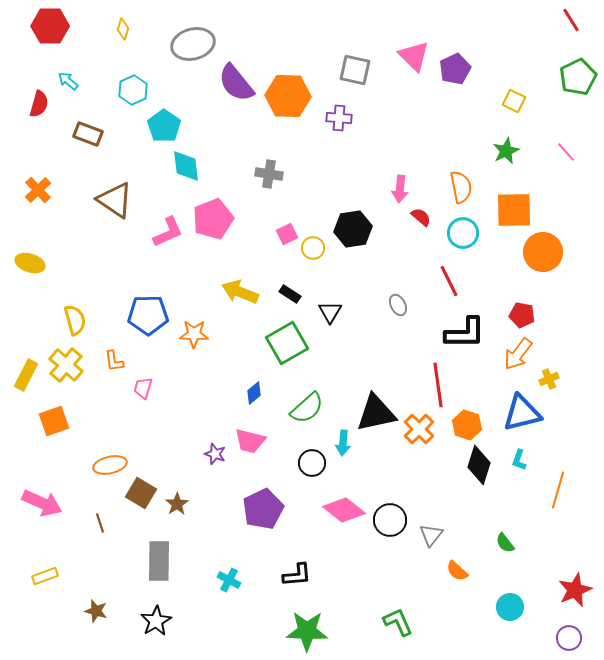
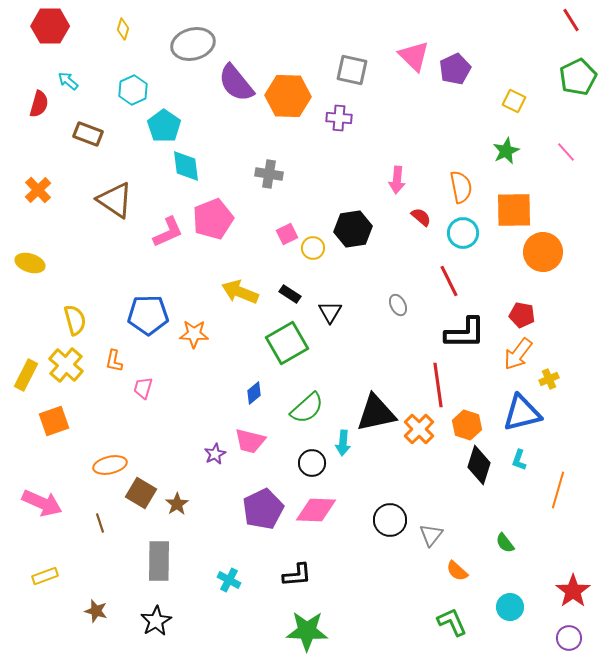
gray square at (355, 70): moved 3 px left
pink arrow at (400, 189): moved 3 px left, 9 px up
orange L-shape at (114, 361): rotated 20 degrees clockwise
purple star at (215, 454): rotated 25 degrees clockwise
pink diamond at (344, 510): moved 28 px left; rotated 36 degrees counterclockwise
red star at (575, 590): moved 2 px left, 1 px down; rotated 12 degrees counterclockwise
green L-shape at (398, 622): moved 54 px right
